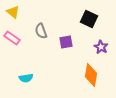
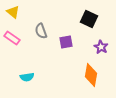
cyan semicircle: moved 1 px right, 1 px up
